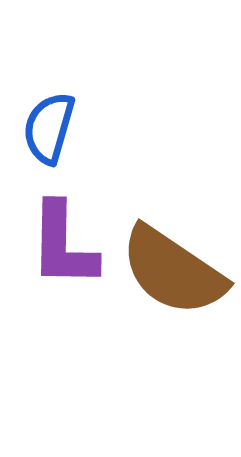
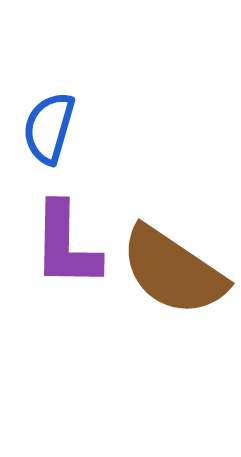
purple L-shape: moved 3 px right
